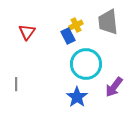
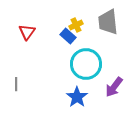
blue rectangle: rotated 21 degrees counterclockwise
